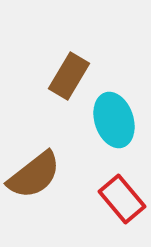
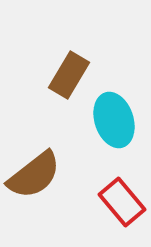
brown rectangle: moved 1 px up
red rectangle: moved 3 px down
